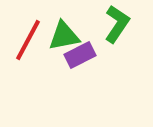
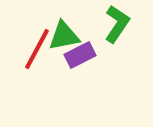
red line: moved 9 px right, 9 px down
